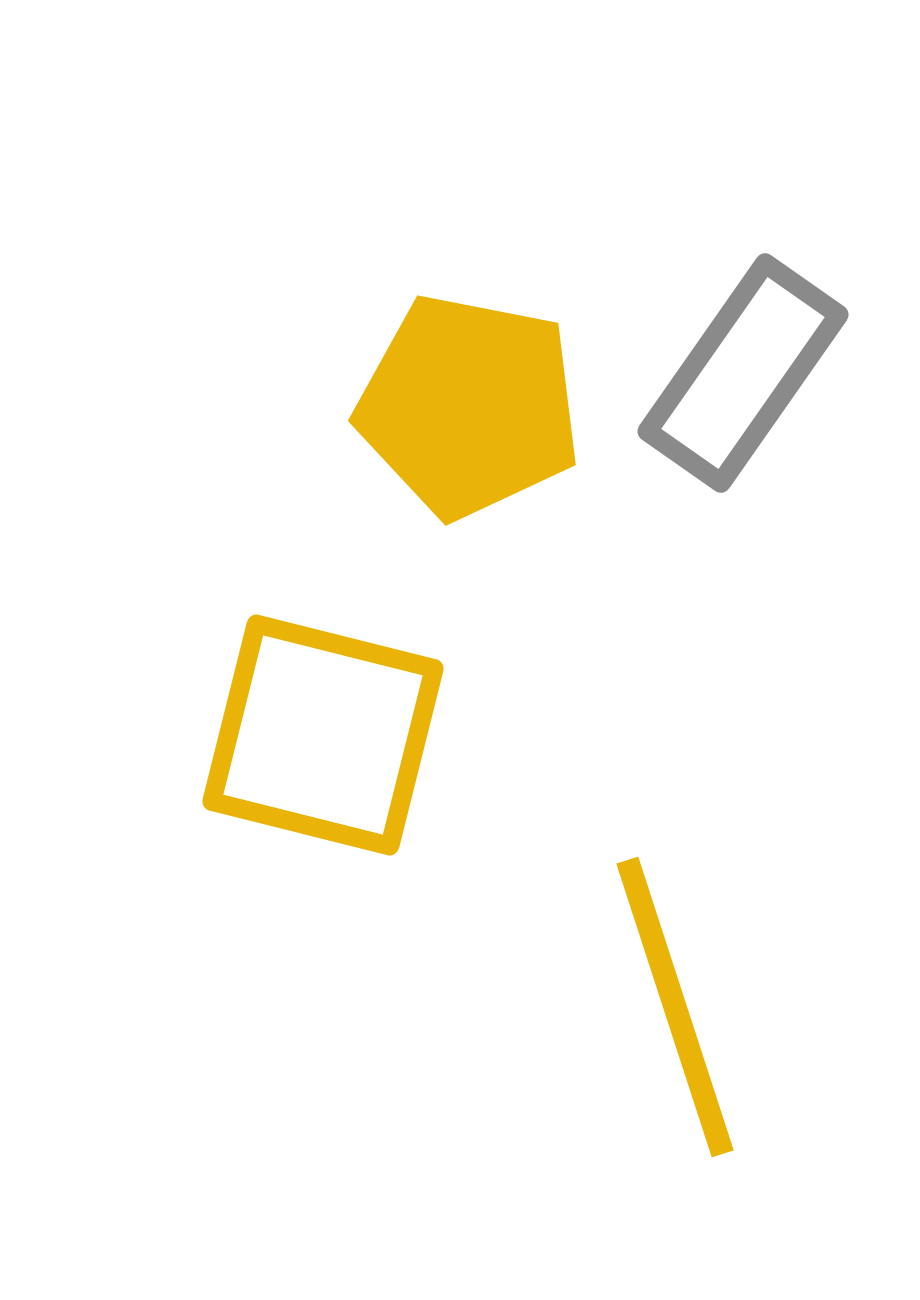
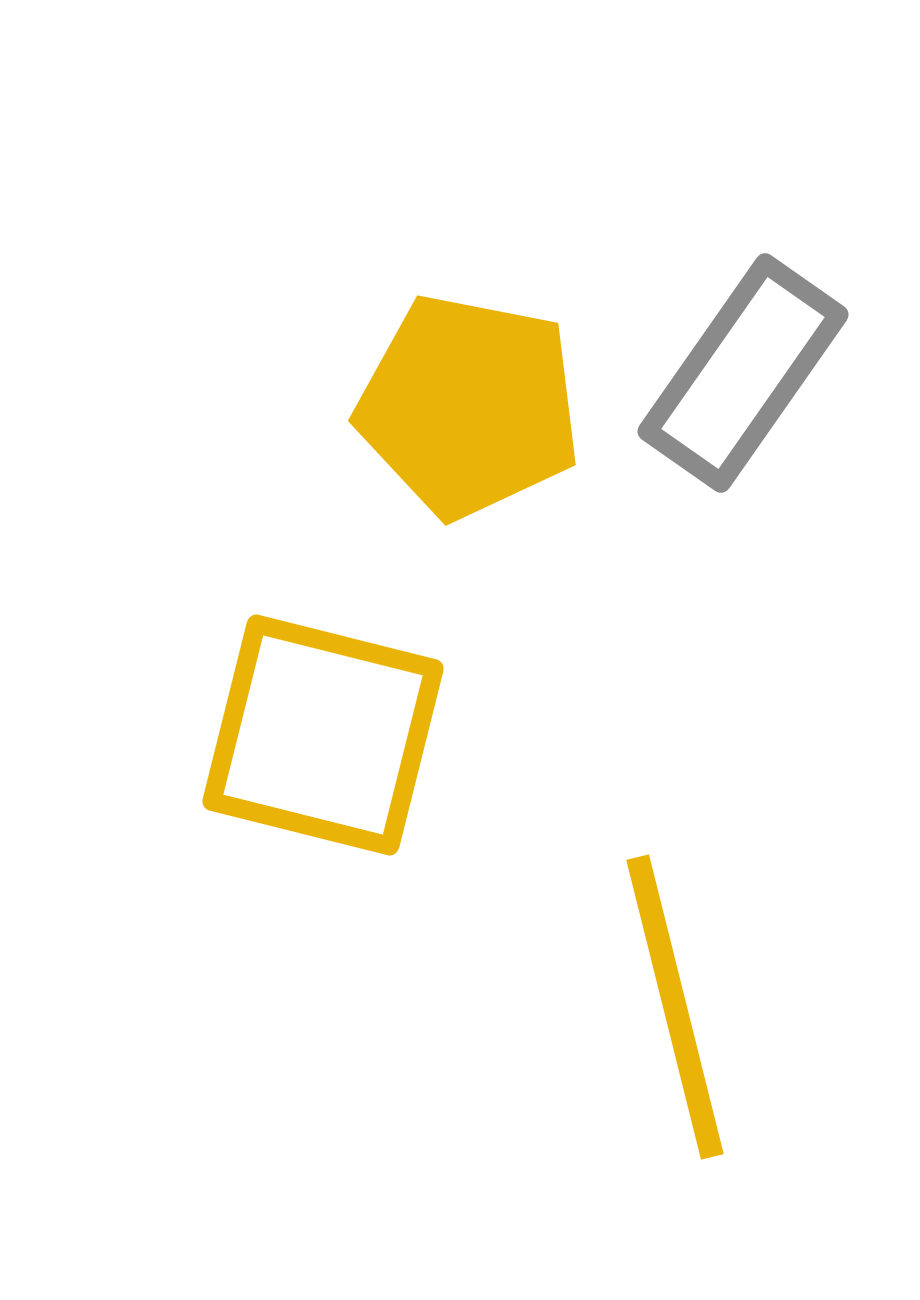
yellow line: rotated 4 degrees clockwise
